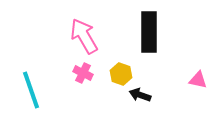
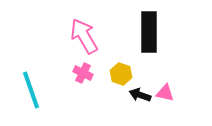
pink triangle: moved 33 px left, 13 px down
